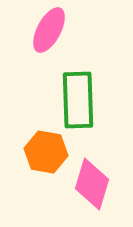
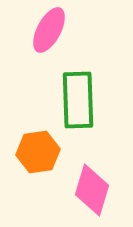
orange hexagon: moved 8 px left; rotated 18 degrees counterclockwise
pink diamond: moved 6 px down
